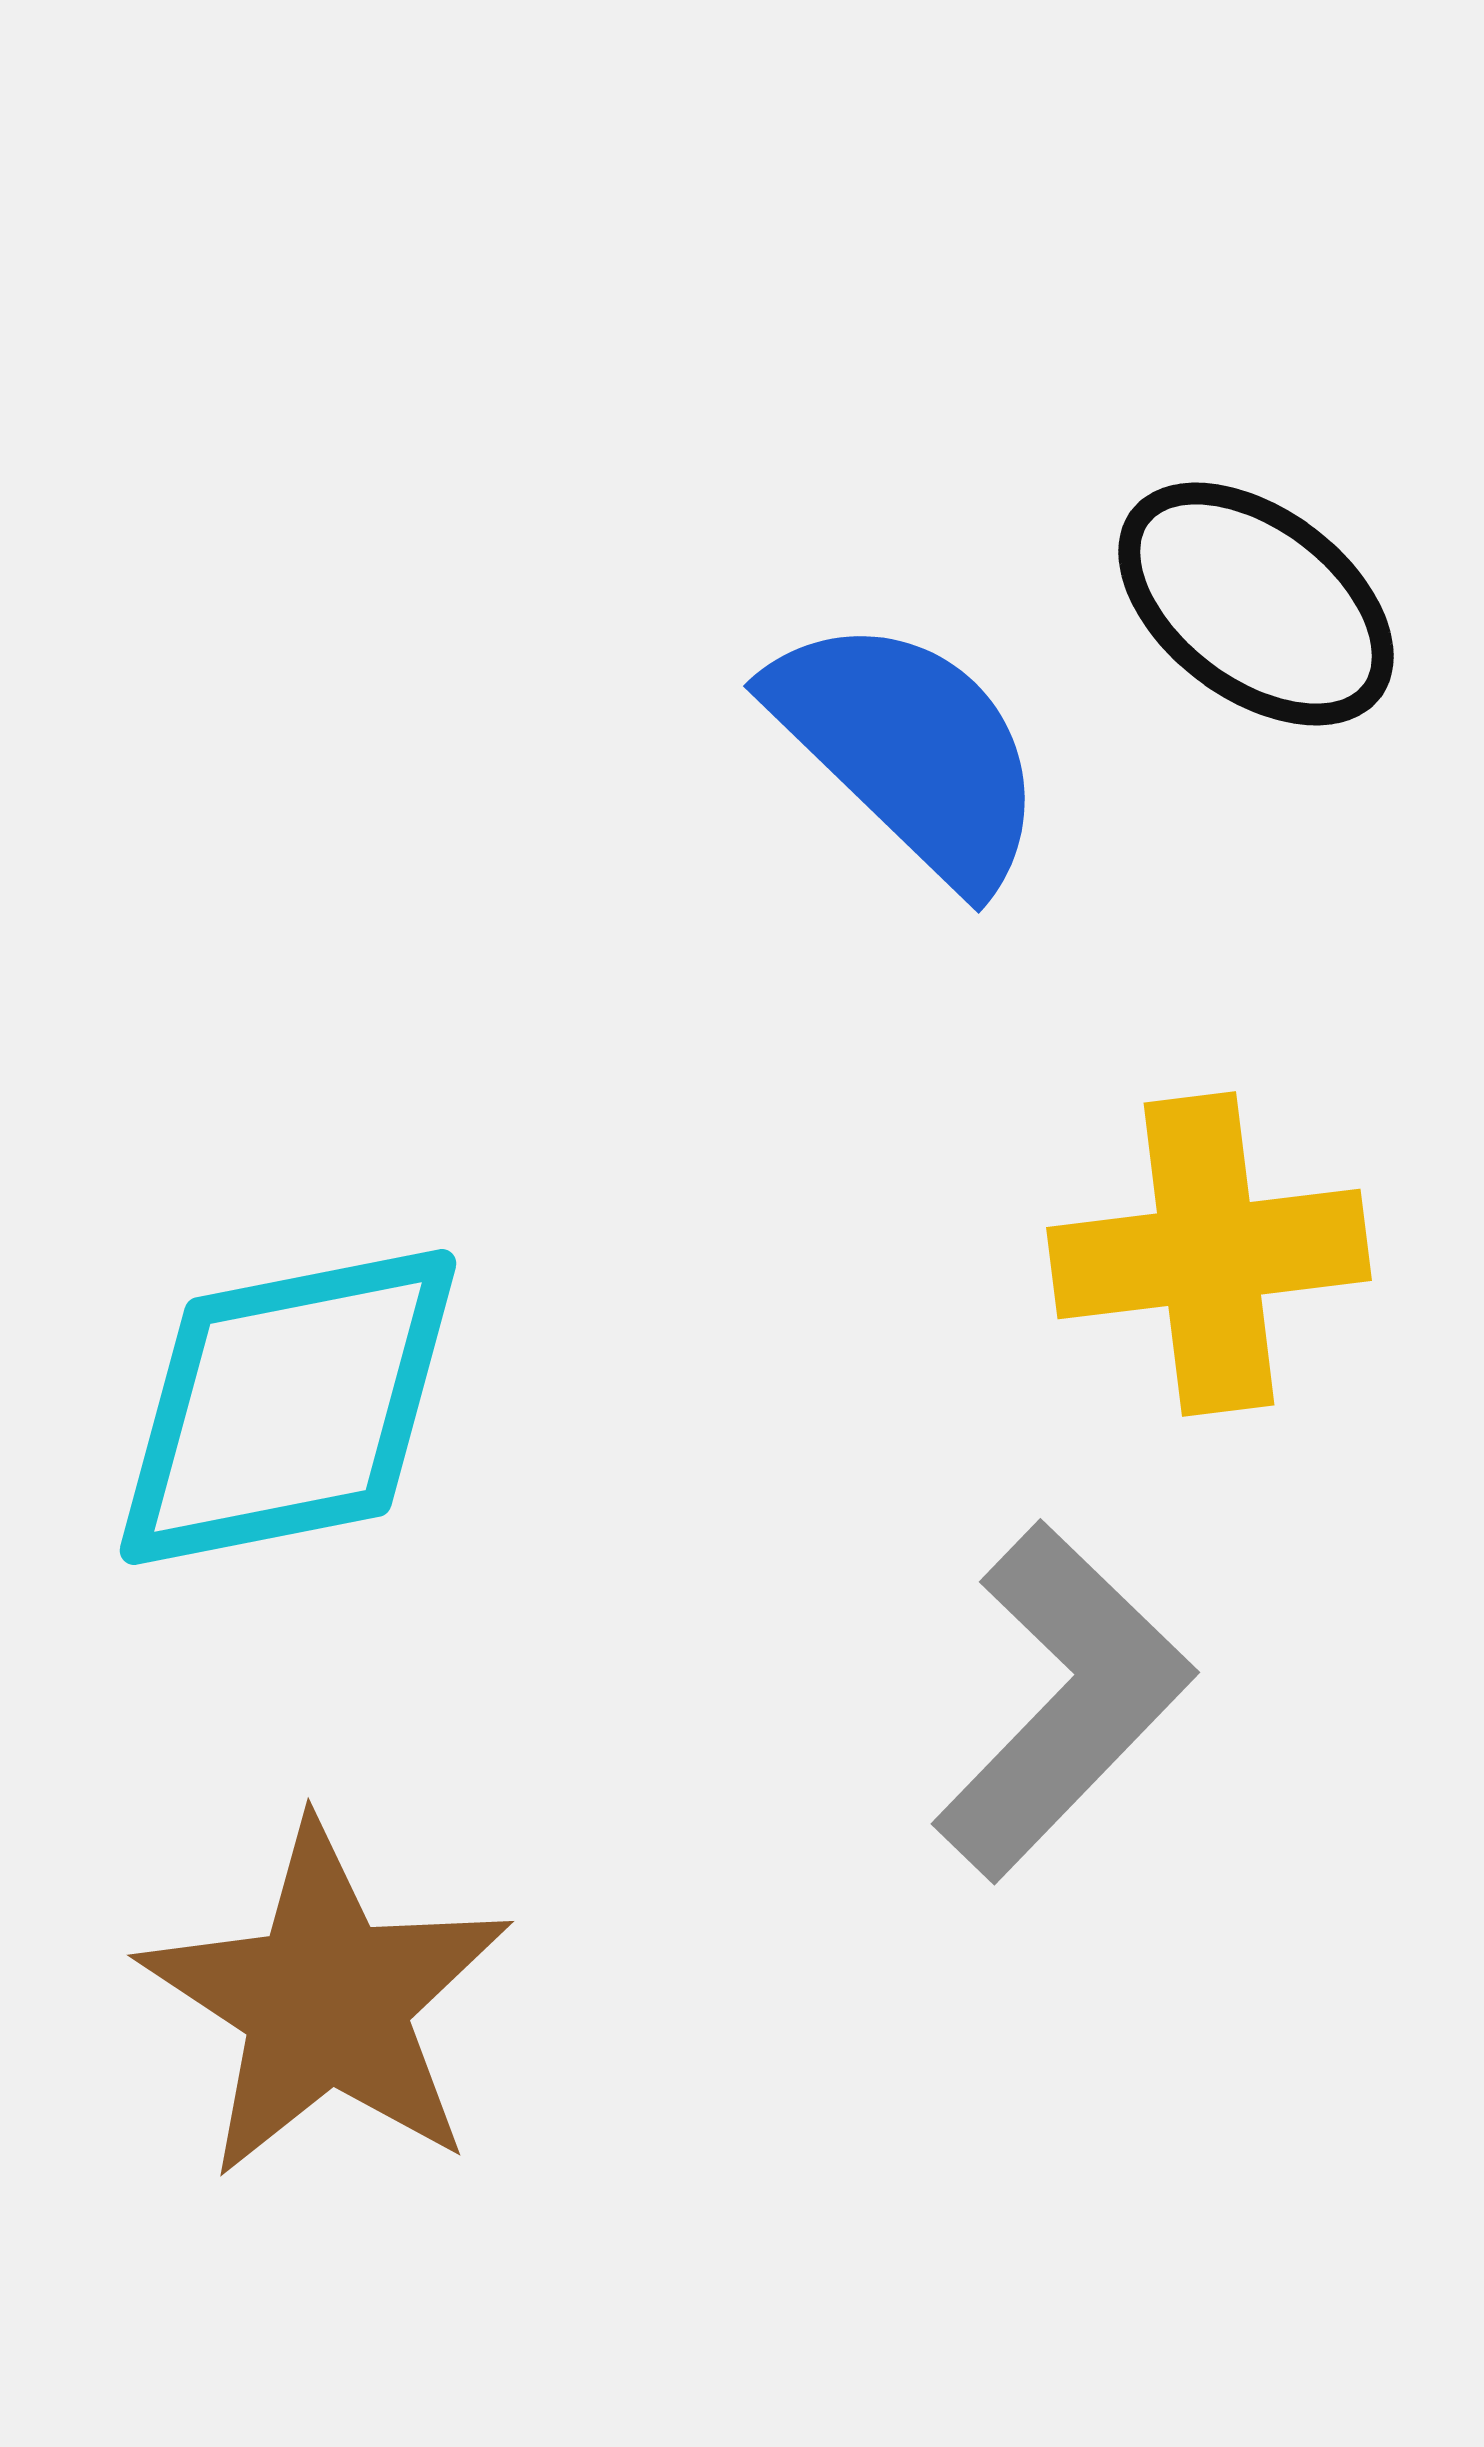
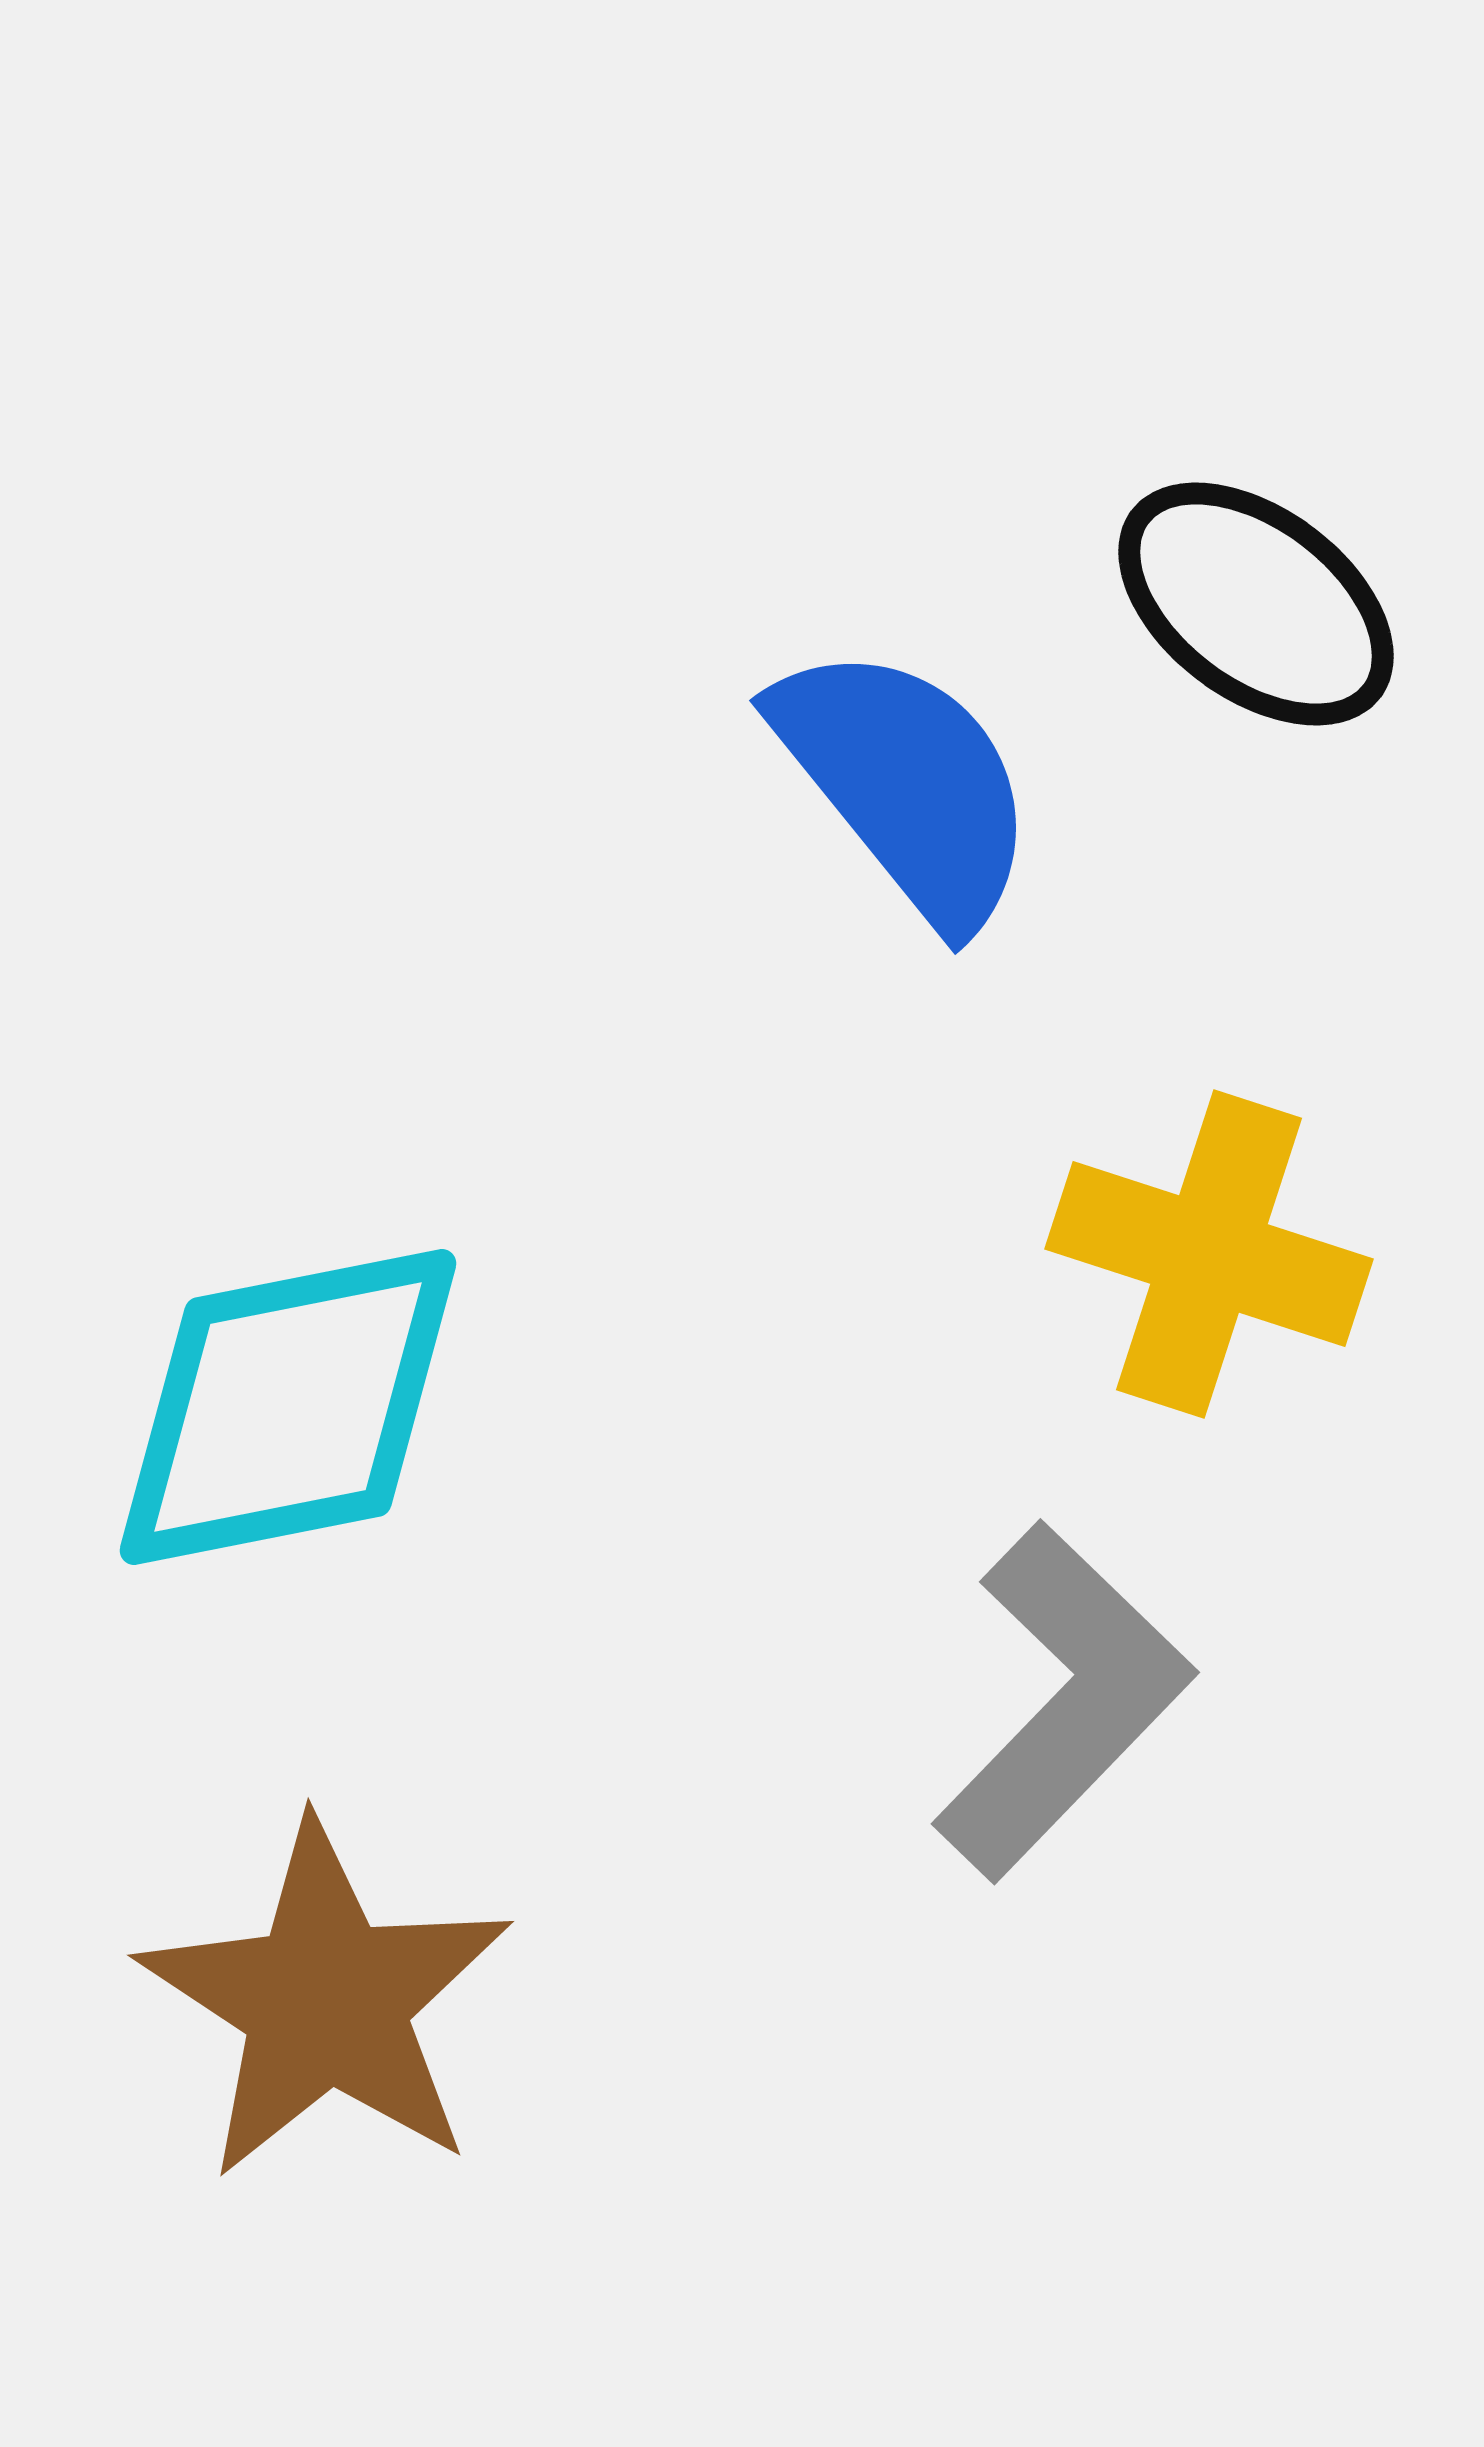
blue semicircle: moved 3 px left, 34 px down; rotated 7 degrees clockwise
yellow cross: rotated 25 degrees clockwise
